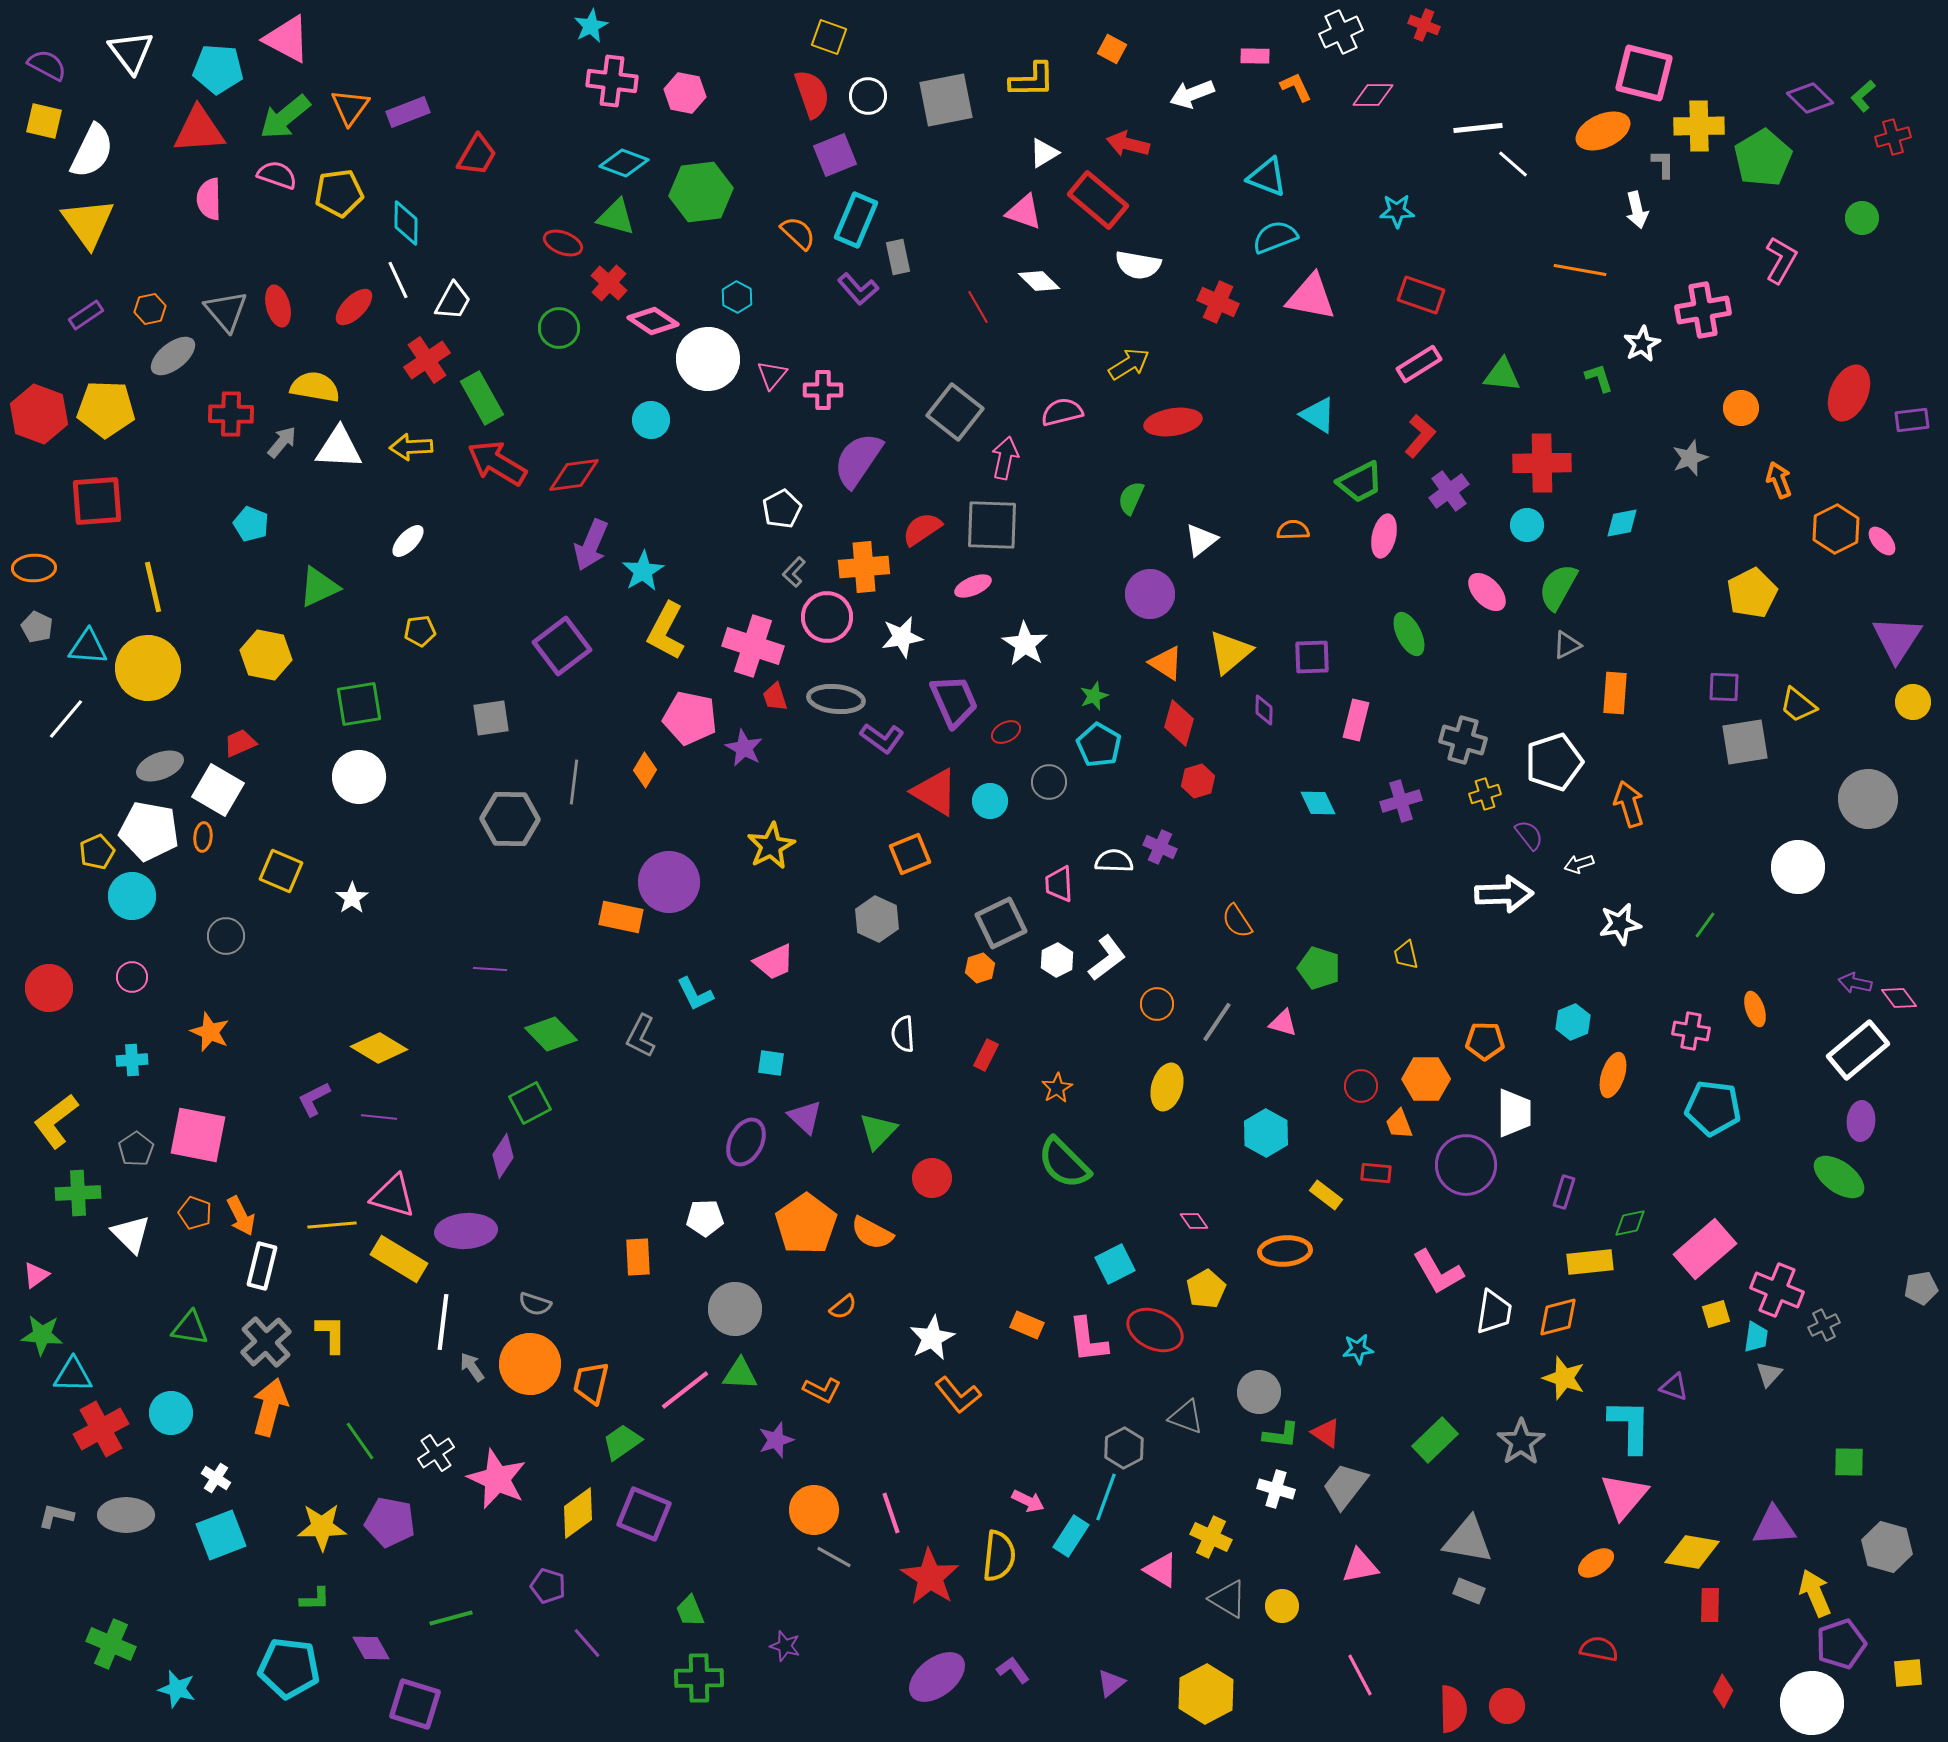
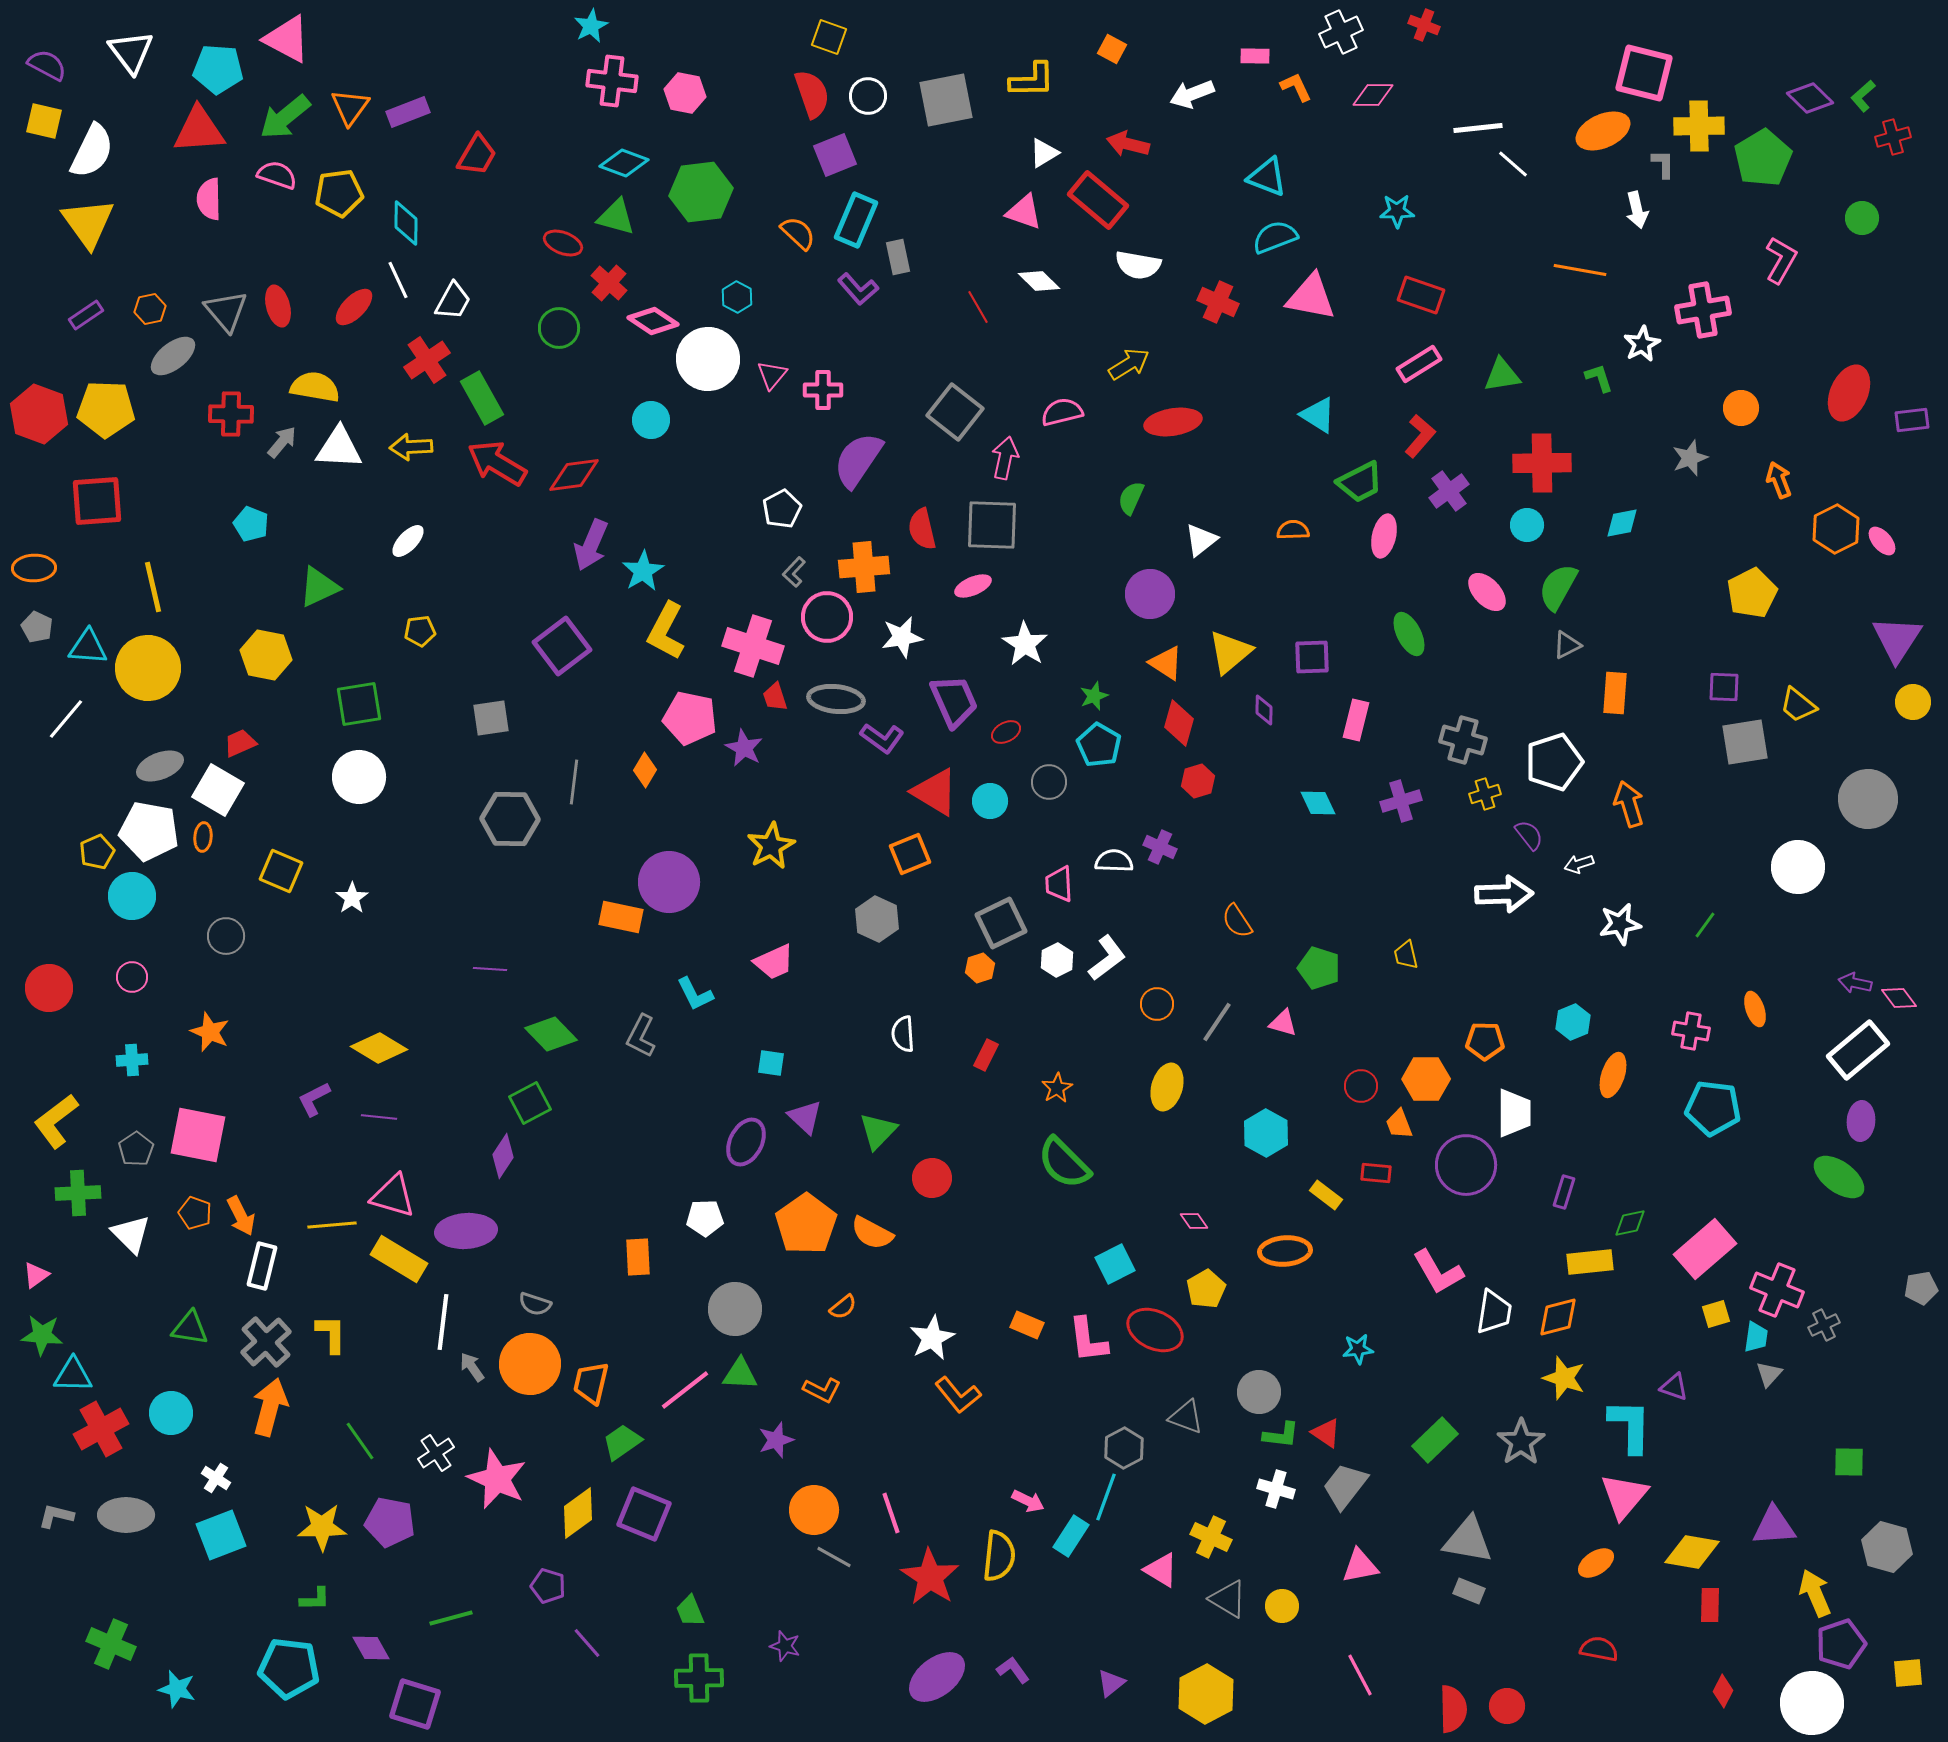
green triangle at (1502, 375): rotated 15 degrees counterclockwise
red semicircle at (922, 529): rotated 69 degrees counterclockwise
